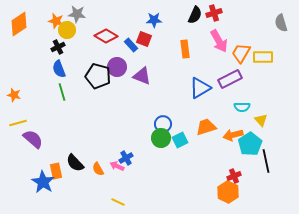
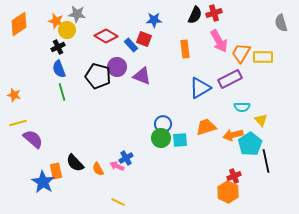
cyan square at (180, 140): rotated 21 degrees clockwise
